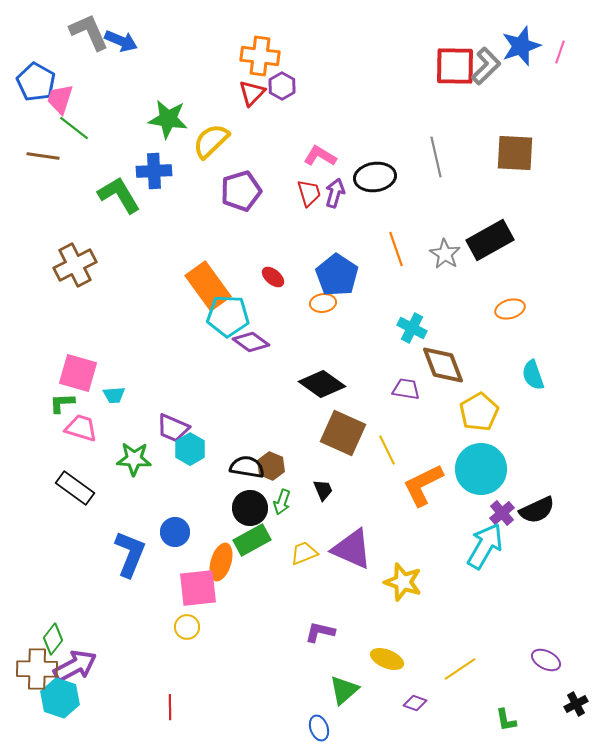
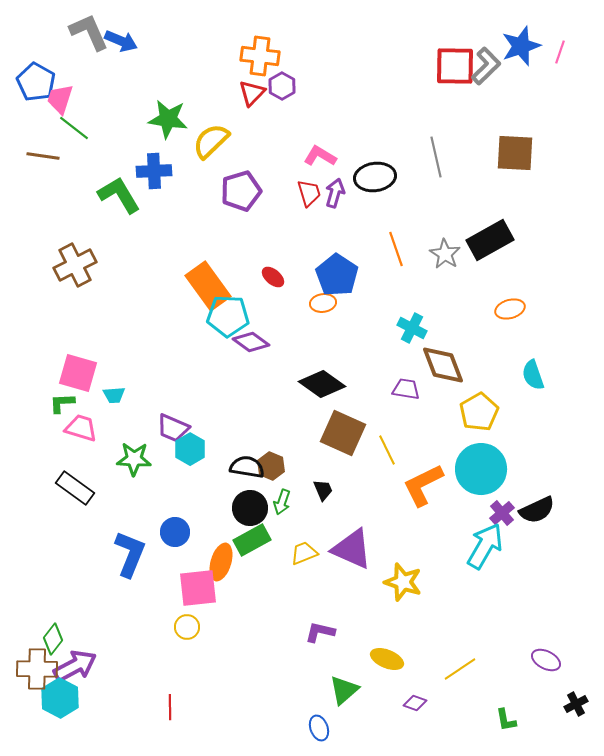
cyan hexagon at (60, 698): rotated 9 degrees clockwise
